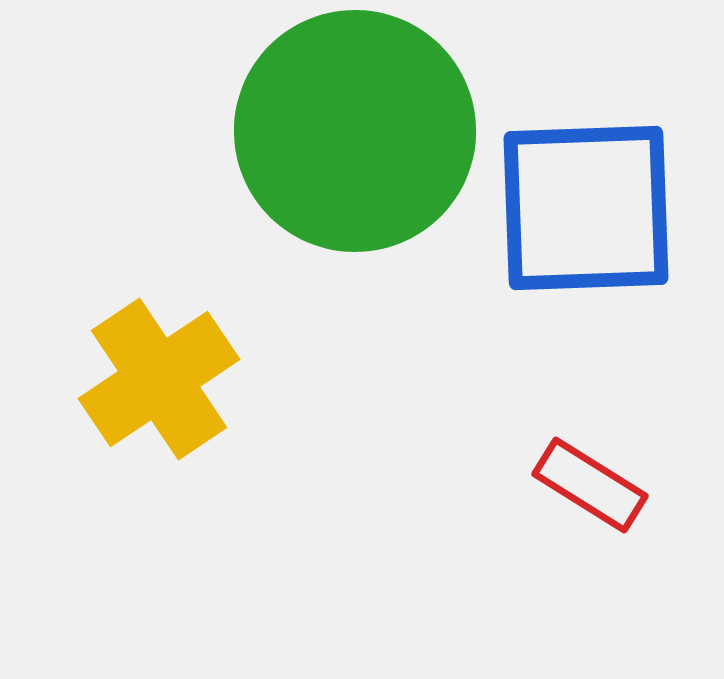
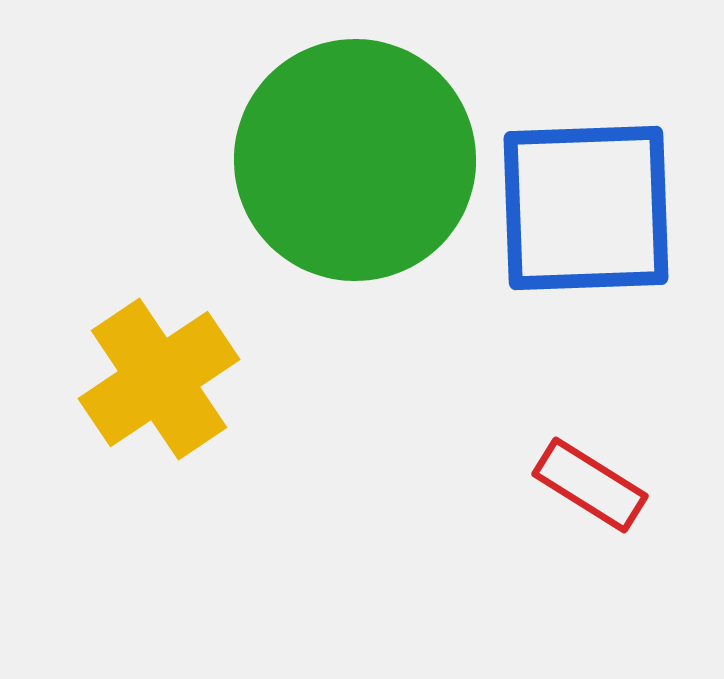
green circle: moved 29 px down
